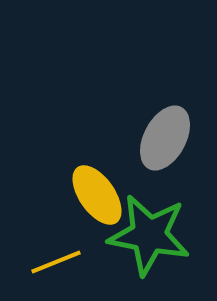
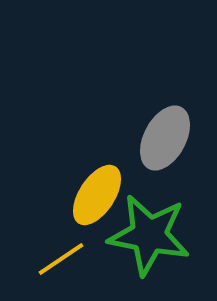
yellow ellipse: rotated 68 degrees clockwise
yellow line: moved 5 px right, 3 px up; rotated 12 degrees counterclockwise
